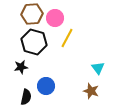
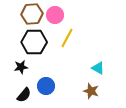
pink circle: moved 3 px up
black hexagon: rotated 15 degrees counterclockwise
cyan triangle: rotated 24 degrees counterclockwise
black semicircle: moved 2 px left, 2 px up; rotated 28 degrees clockwise
